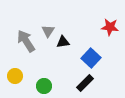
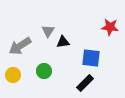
gray arrow: moved 6 px left, 5 px down; rotated 90 degrees counterclockwise
blue square: rotated 36 degrees counterclockwise
yellow circle: moved 2 px left, 1 px up
green circle: moved 15 px up
